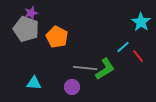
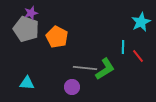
cyan star: rotated 12 degrees clockwise
cyan line: rotated 48 degrees counterclockwise
cyan triangle: moved 7 px left
